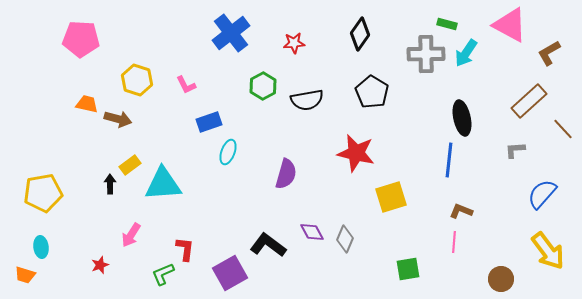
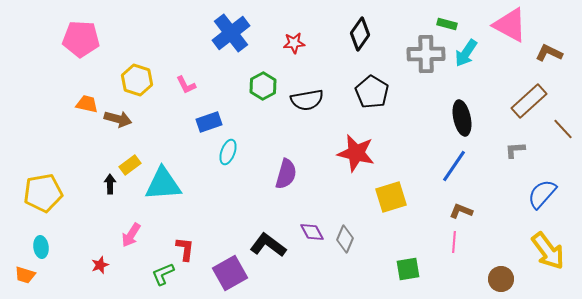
brown L-shape at (549, 53): rotated 56 degrees clockwise
blue line at (449, 160): moved 5 px right, 6 px down; rotated 28 degrees clockwise
